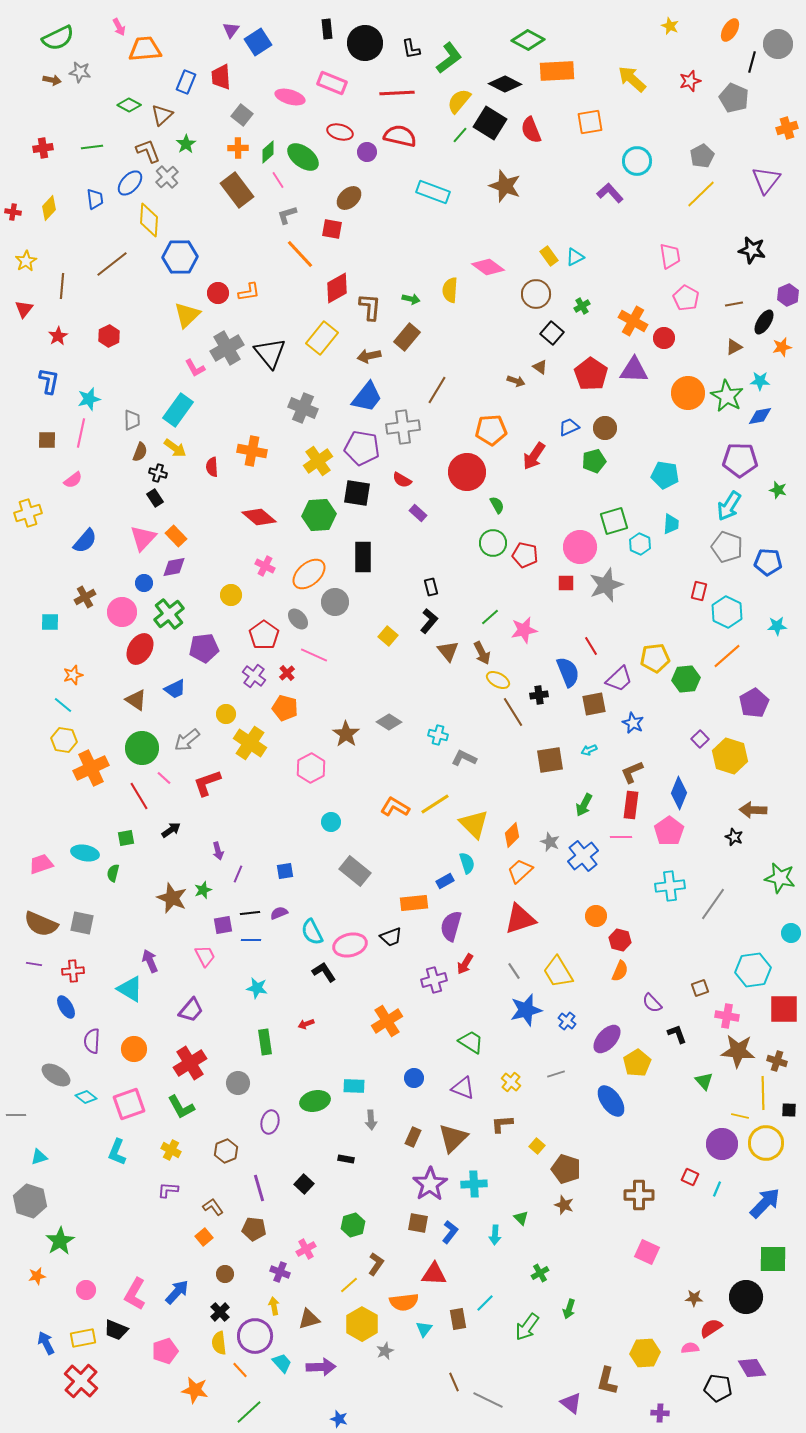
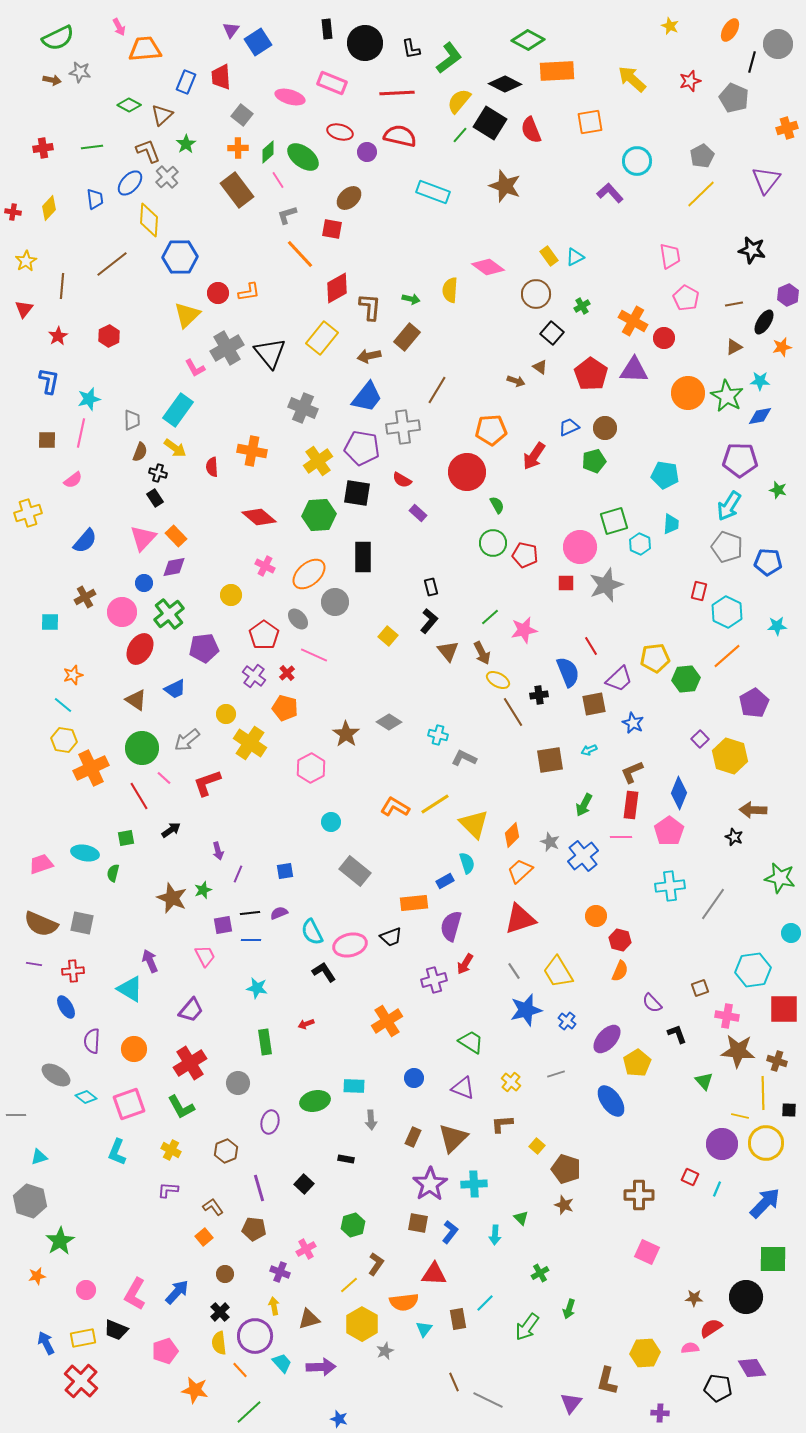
purple triangle at (571, 1403): rotated 30 degrees clockwise
